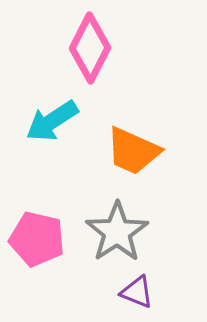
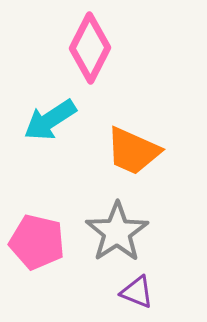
cyan arrow: moved 2 px left, 1 px up
pink pentagon: moved 3 px down
